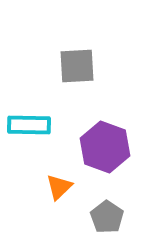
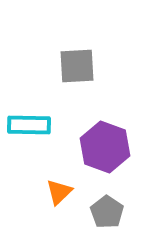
orange triangle: moved 5 px down
gray pentagon: moved 5 px up
